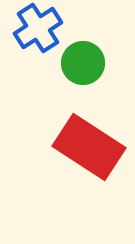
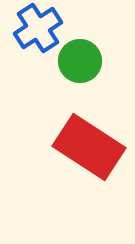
green circle: moved 3 px left, 2 px up
